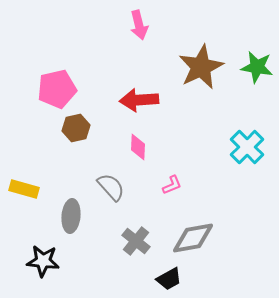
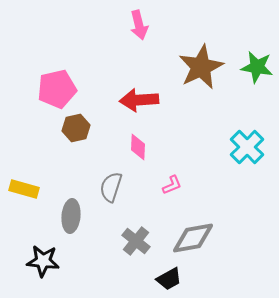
gray semicircle: rotated 120 degrees counterclockwise
